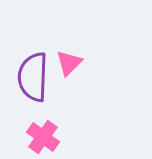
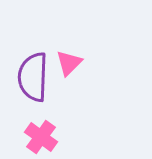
pink cross: moved 2 px left
